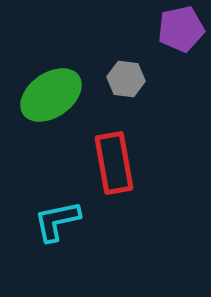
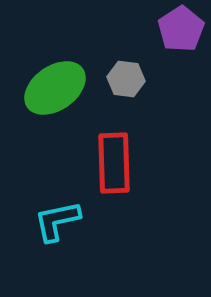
purple pentagon: rotated 21 degrees counterclockwise
green ellipse: moved 4 px right, 7 px up
red rectangle: rotated 8 degrees clockwise
